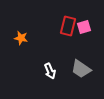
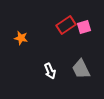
red rectangle: moved 2 px left, 1 px up; rotated 42 degrees clockwise
gray trapezoid: rotated 30 degrees clockwise
